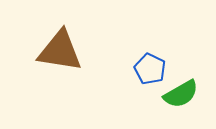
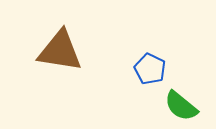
green semicircle: moved 12 px down; rotated 69 degrees clockwise
